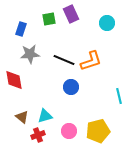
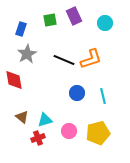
purple rectangle: moved 3 px right, 2 px down
green square: moved 1 px right, 1 px down
cyan circle: moved 2 px left
gray star: moved 3 px left; rotated 24 degrees counterclockwise
orange L-shape: moved 2 px up
blue circle: moved 6 px right, 6 px down
cyan line: moved 16 px left
cyan triangle: moved 4 px down
yellow pentagon: moved 2 px down
red cross: moved 3 px down
